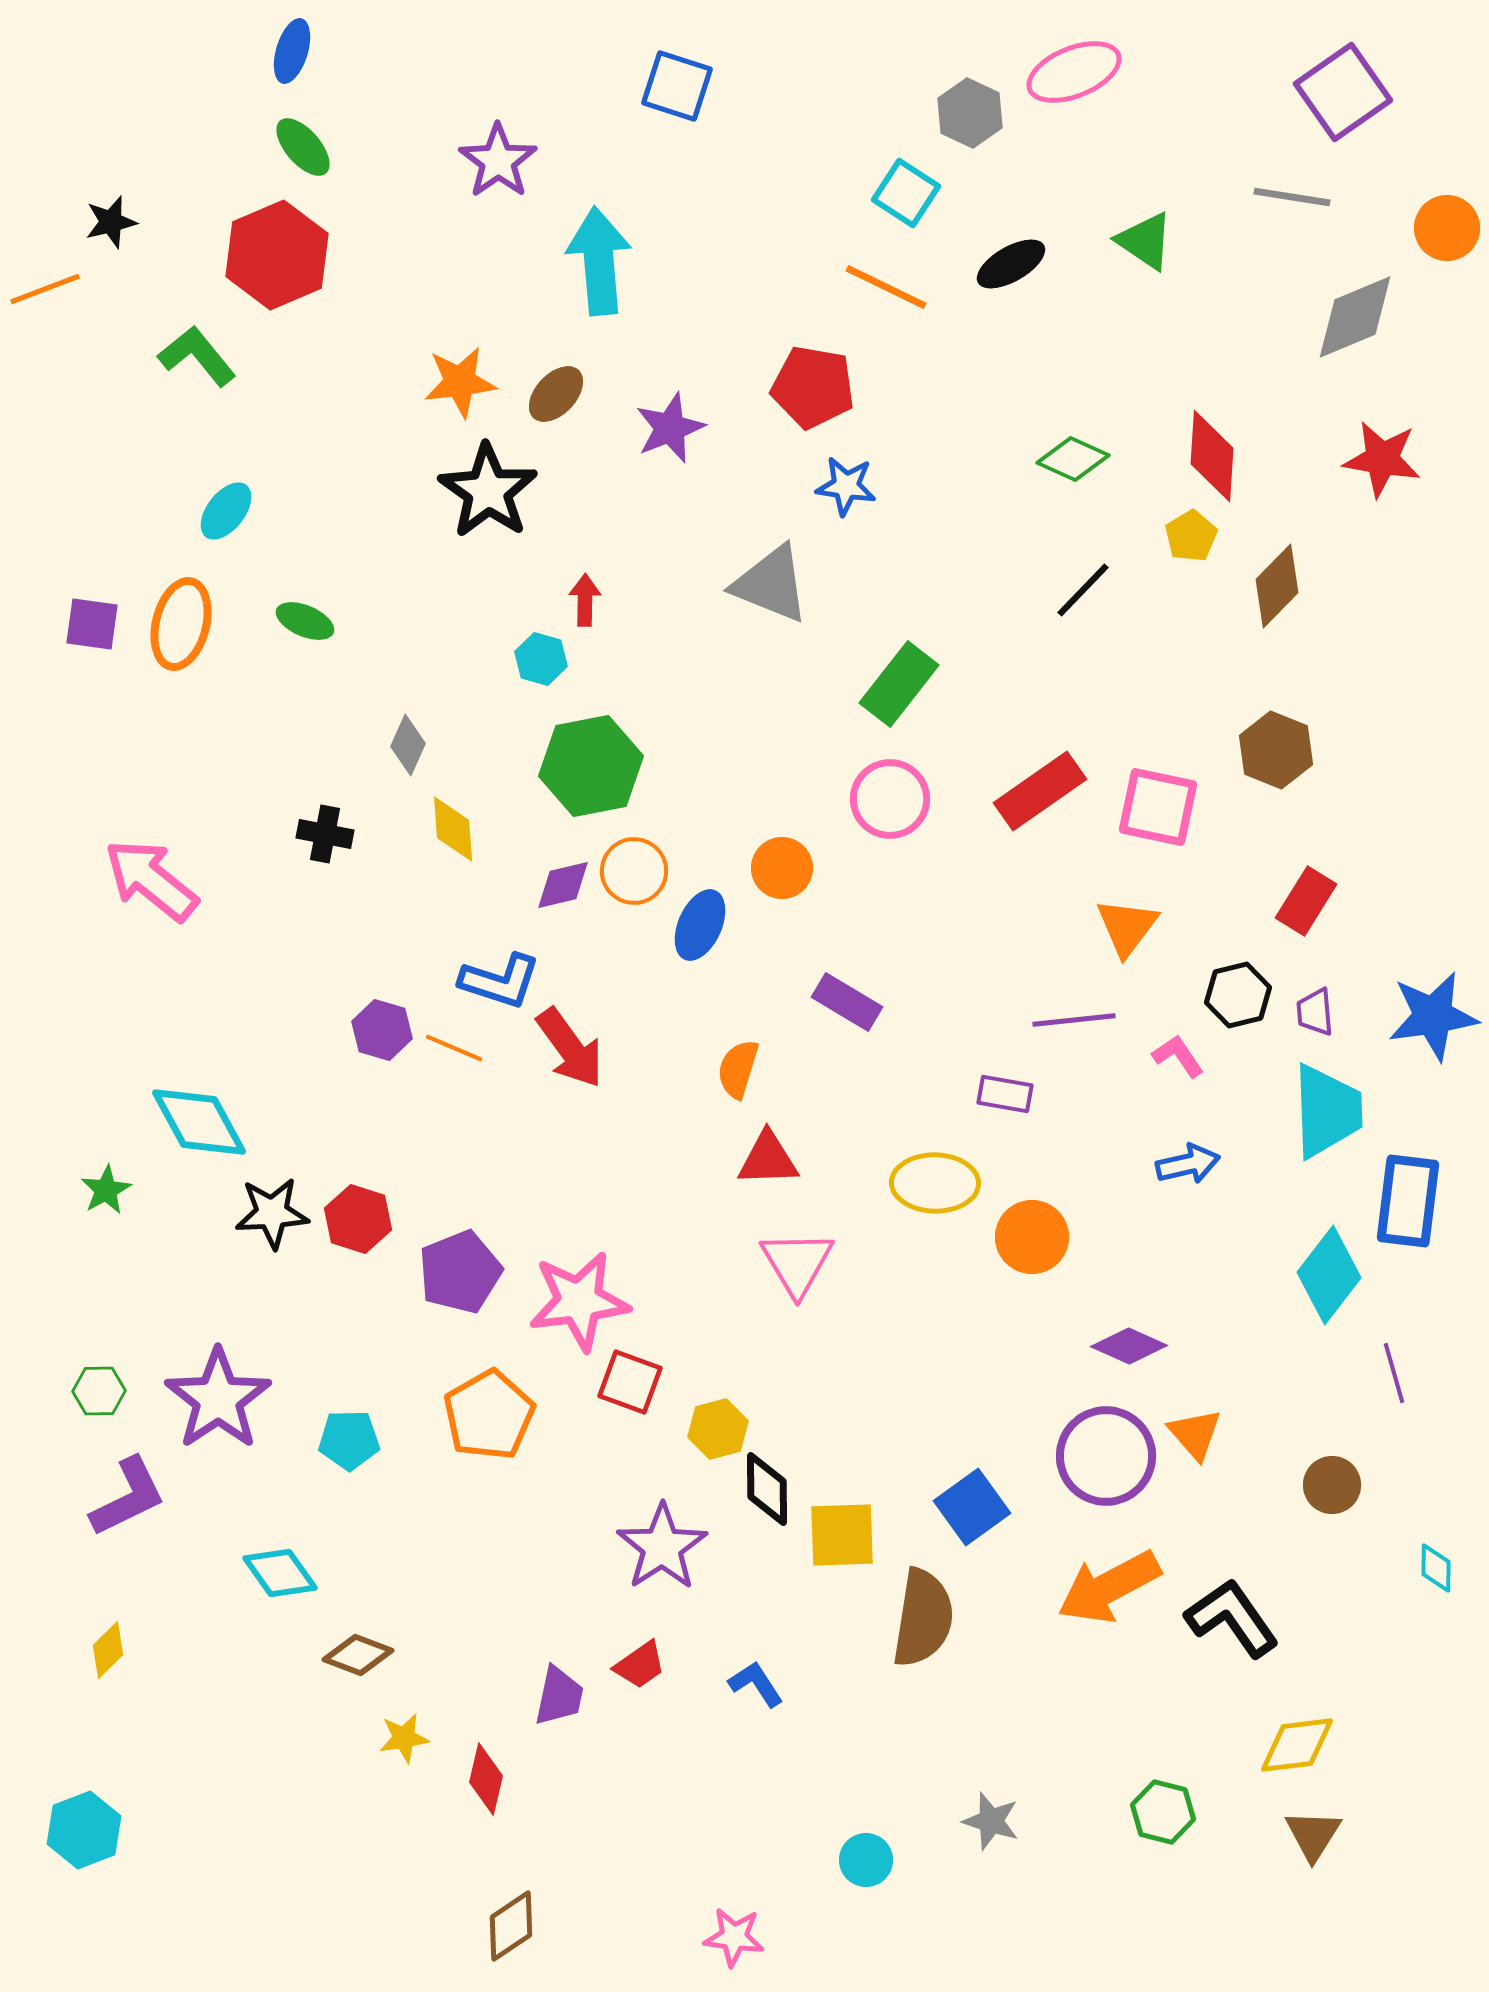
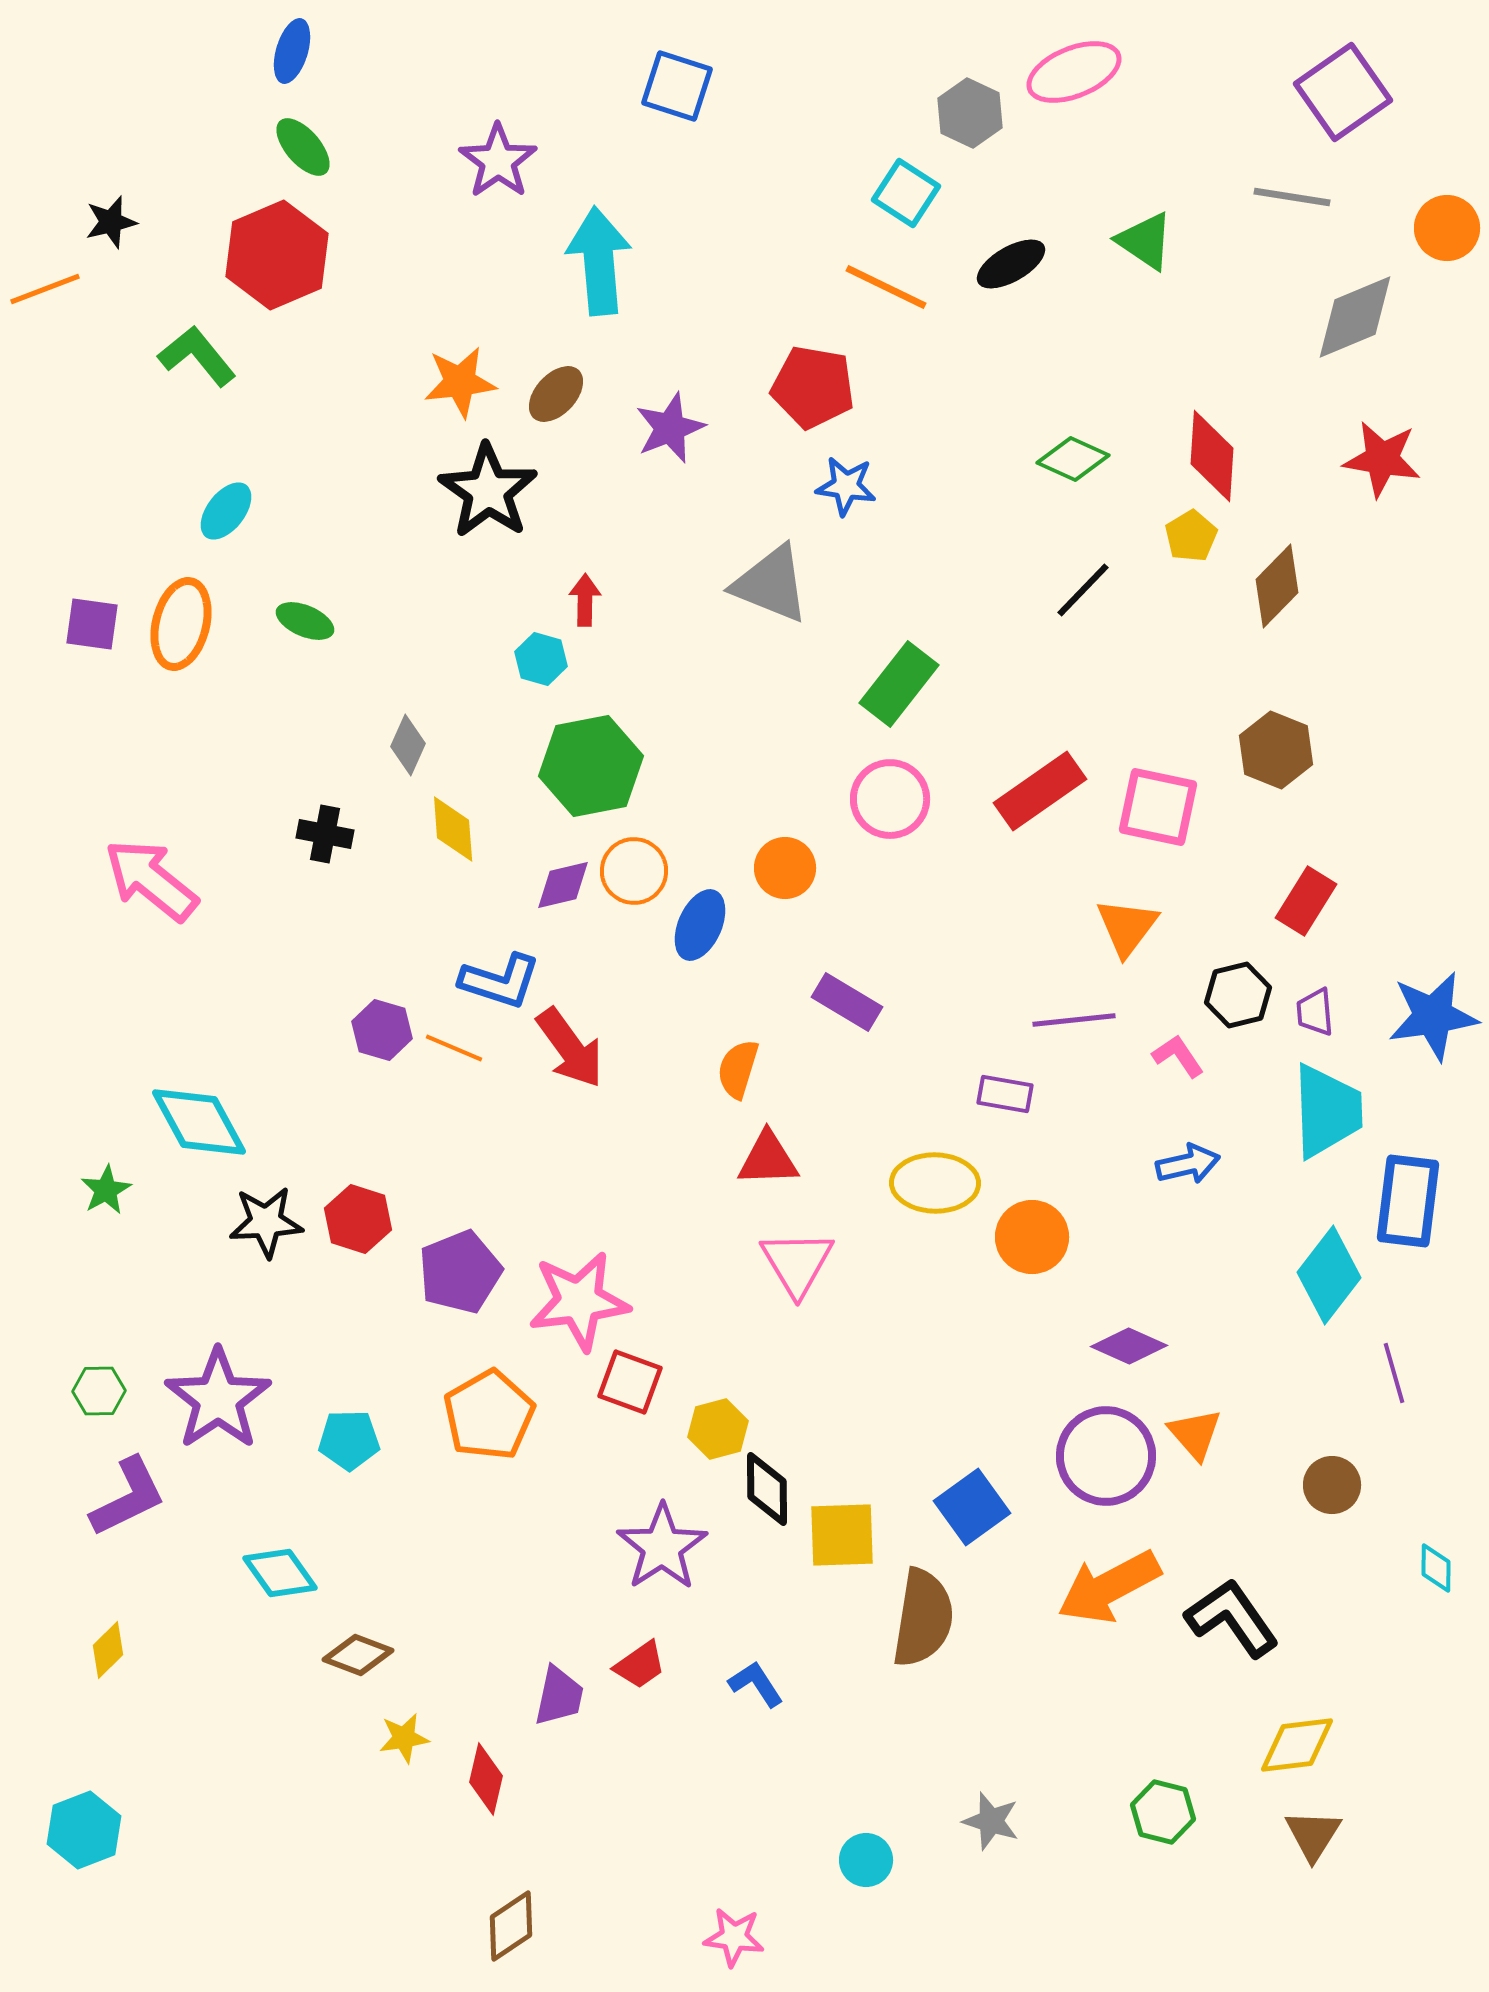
orange circle at (782, 868): moved 3 px right
black star at (272, 1213): moved 6 px left, 9 px down
